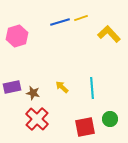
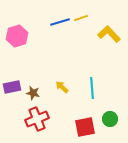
red cross: rotated 25 degrees clockwise
